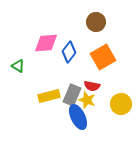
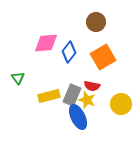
green triangle: moved 12 px down; rotated 24 degrees clockwise
